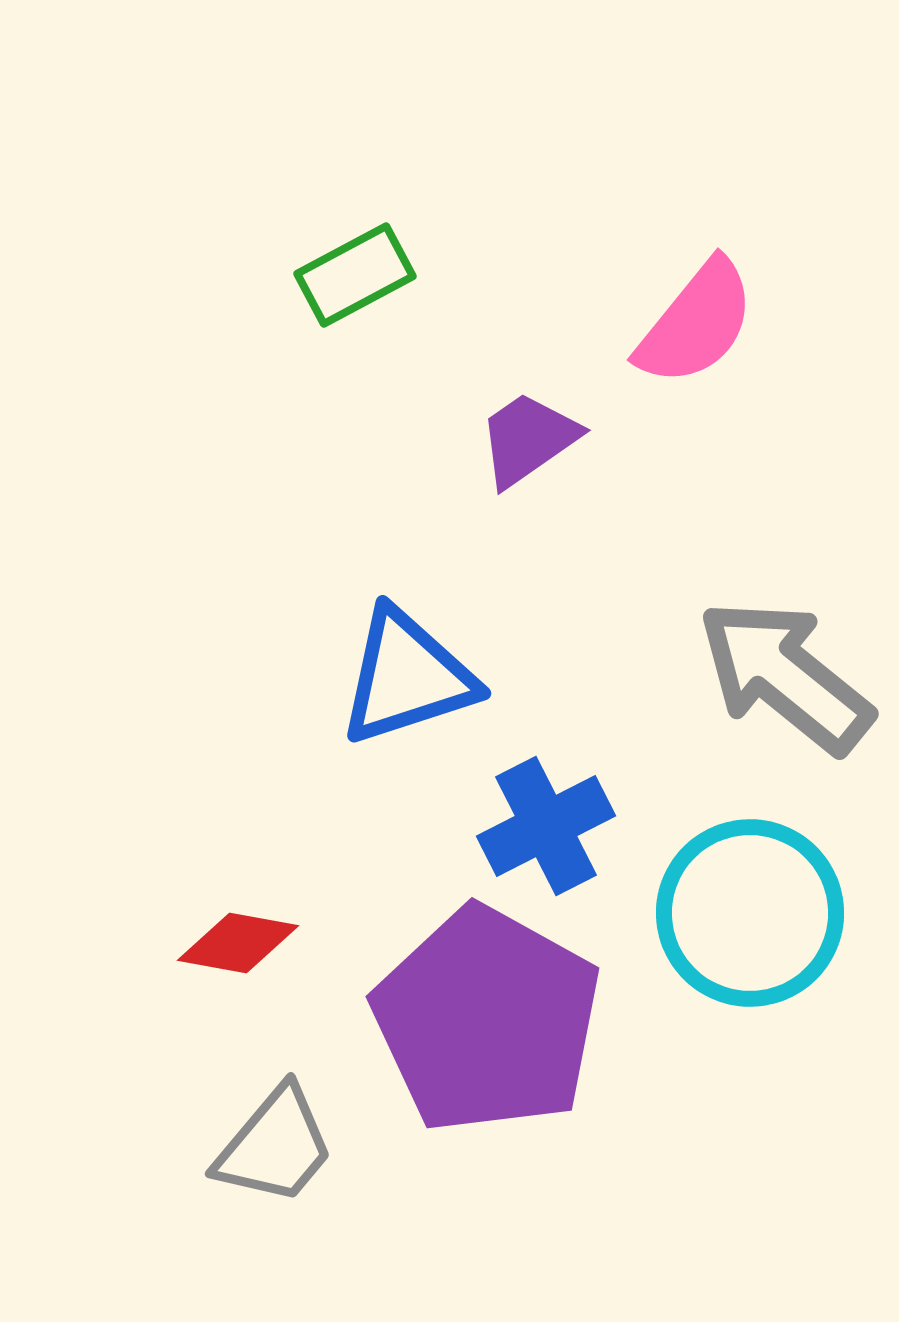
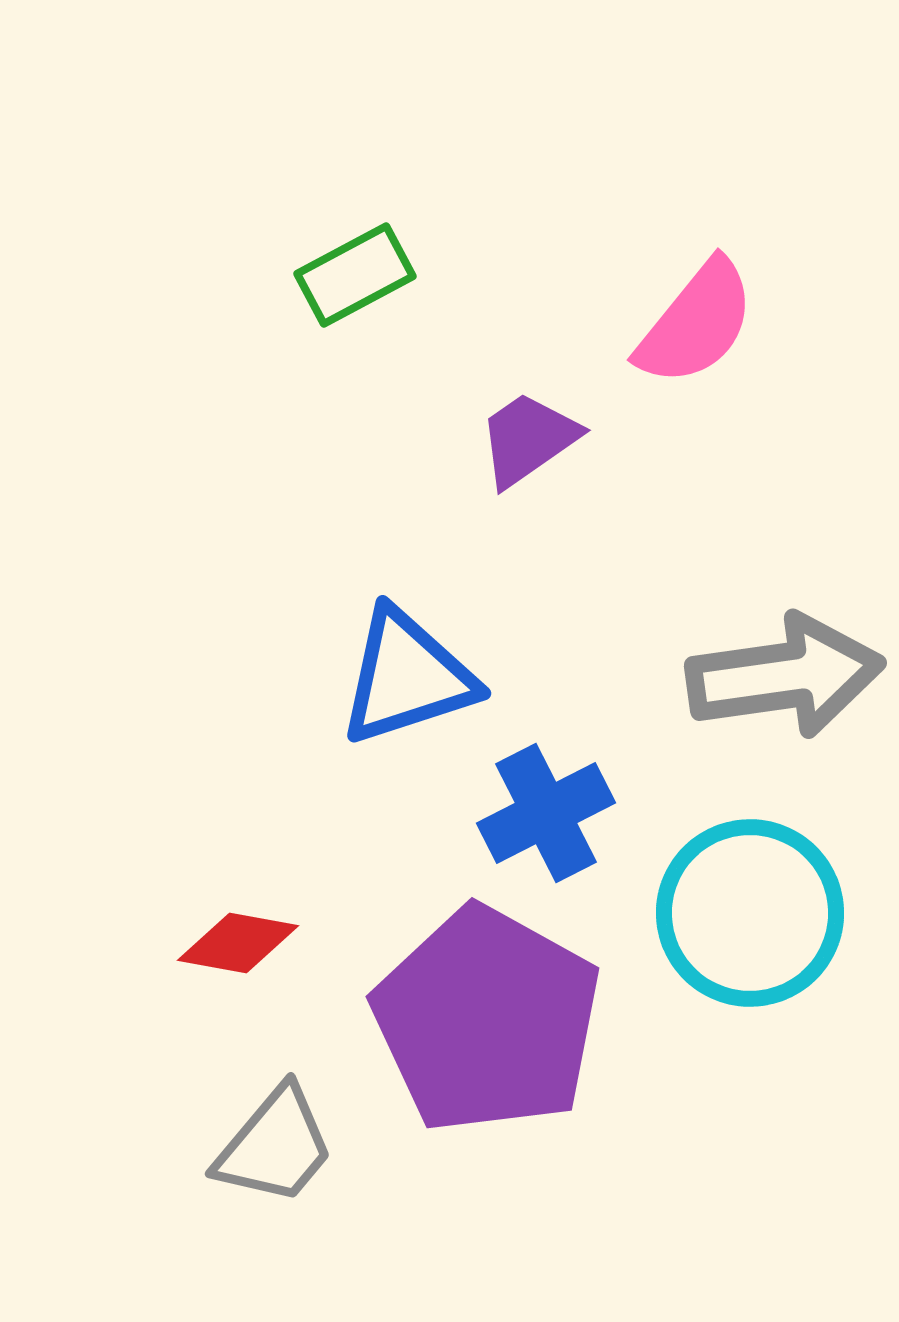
gray arrow: rotated 133 degrees clockwise
blue cross: moved 13 px up
